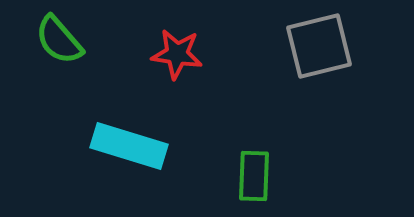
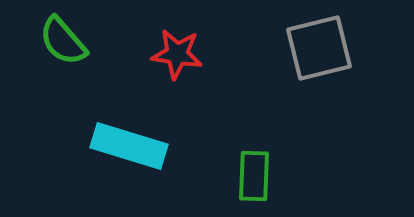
green semicircle: moved 4 px right, 1 px down
gray square: moved 2 px down
